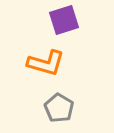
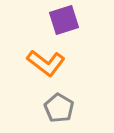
orange L-shape: rotated 21 degrees clockwise
